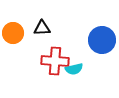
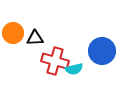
black triangle: moved 7 px left, 10 px down
blue circle: moved 11 px down
red cross: rotated 12 degrees clockwise
